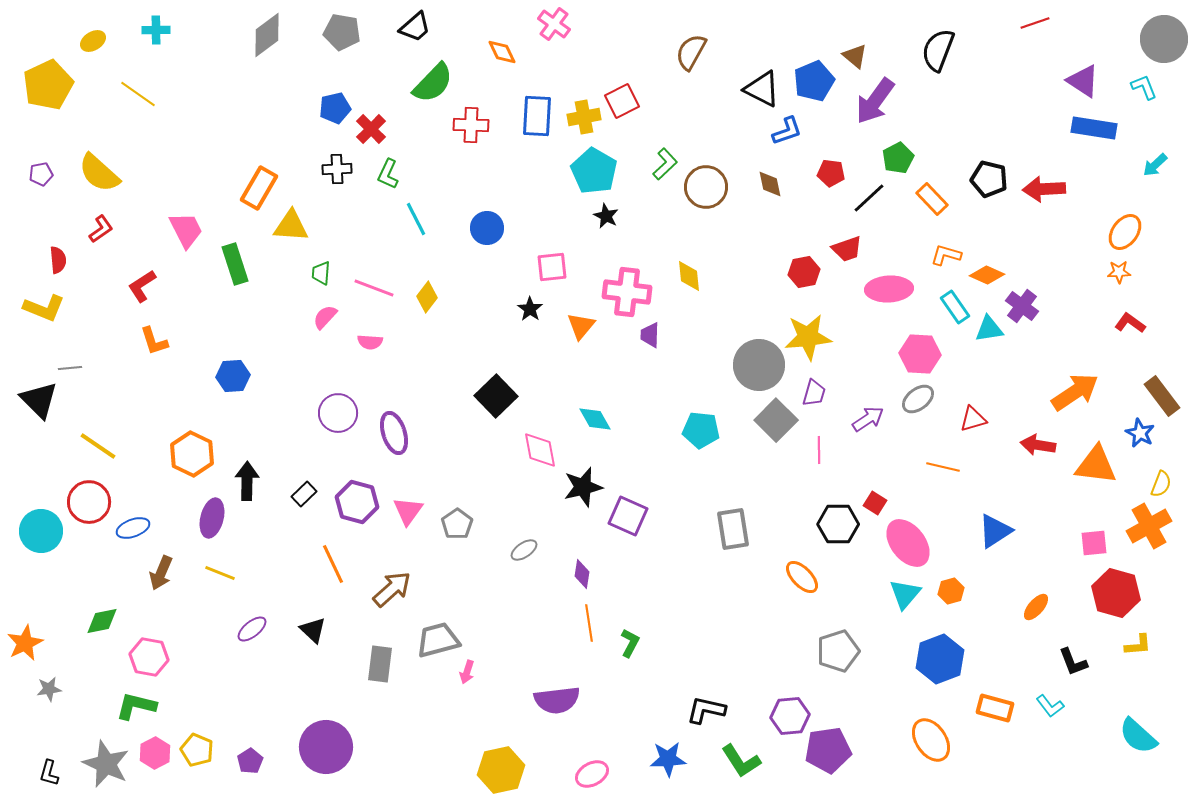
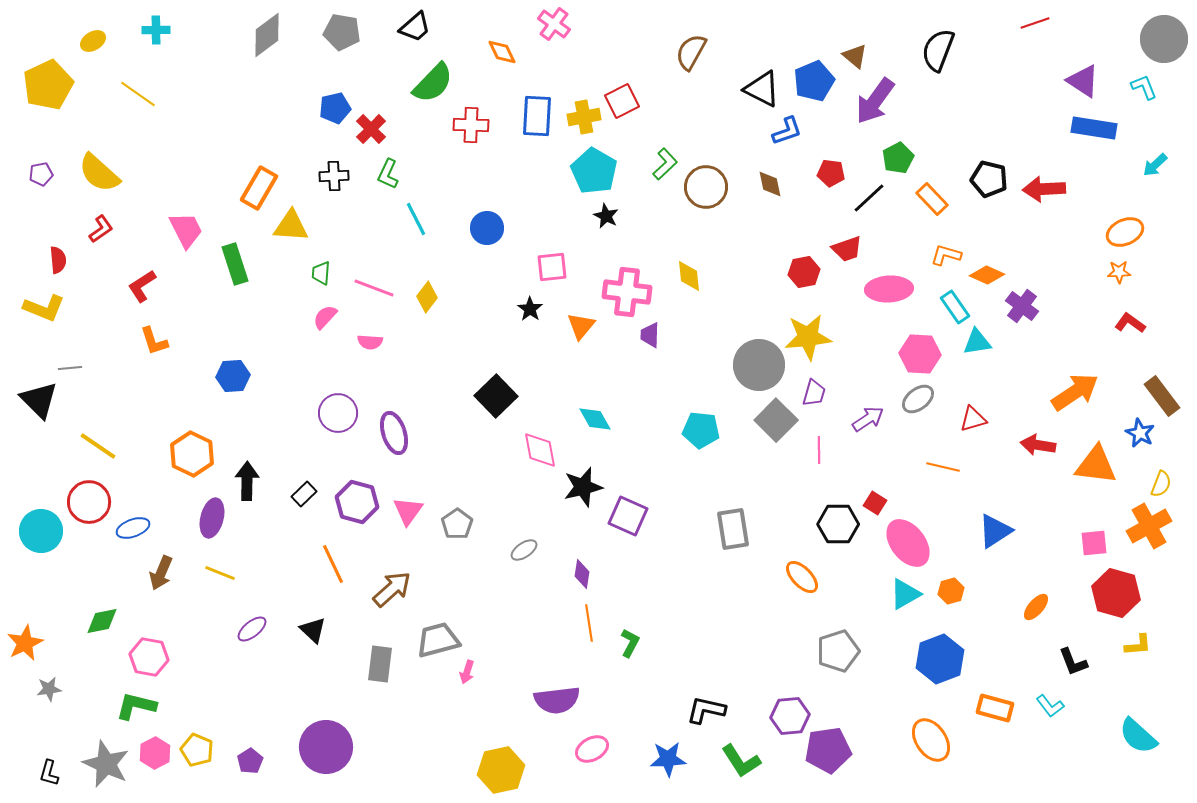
black cross at (337, 169): moved 3 px left, 7 px down
orange ellipse at (1125, 232): rotated 30 degrees clockwise
cyan triangle at (989, 329): moved 12 px left, 13 px down
cyan triangle at (905, 594): rotated 20 degrees clockwise
pink ellipse at (592, 774): moved 25 px up
